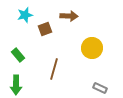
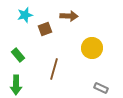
gray rectangle: moved 1 px right
